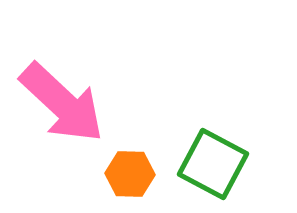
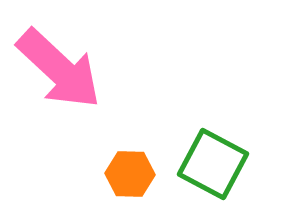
pink arrow: moved 3 px left, 34 px up
